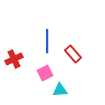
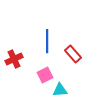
pink square: moved 2 px down
